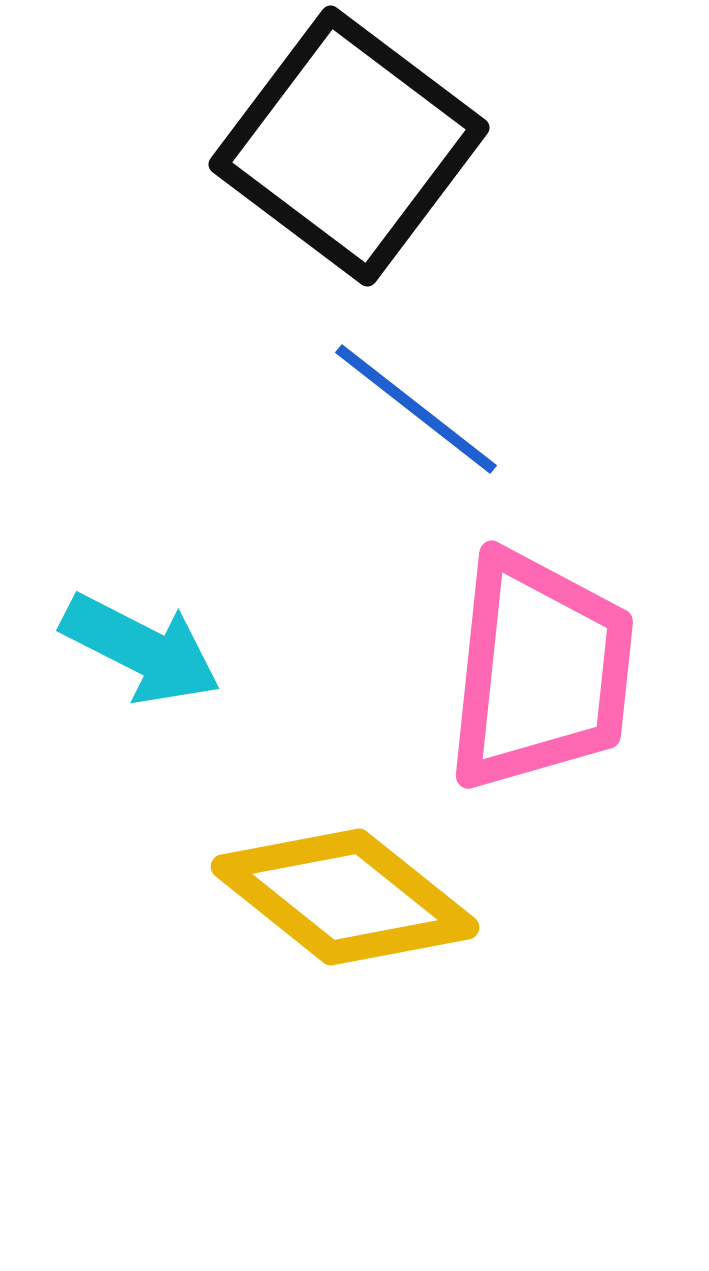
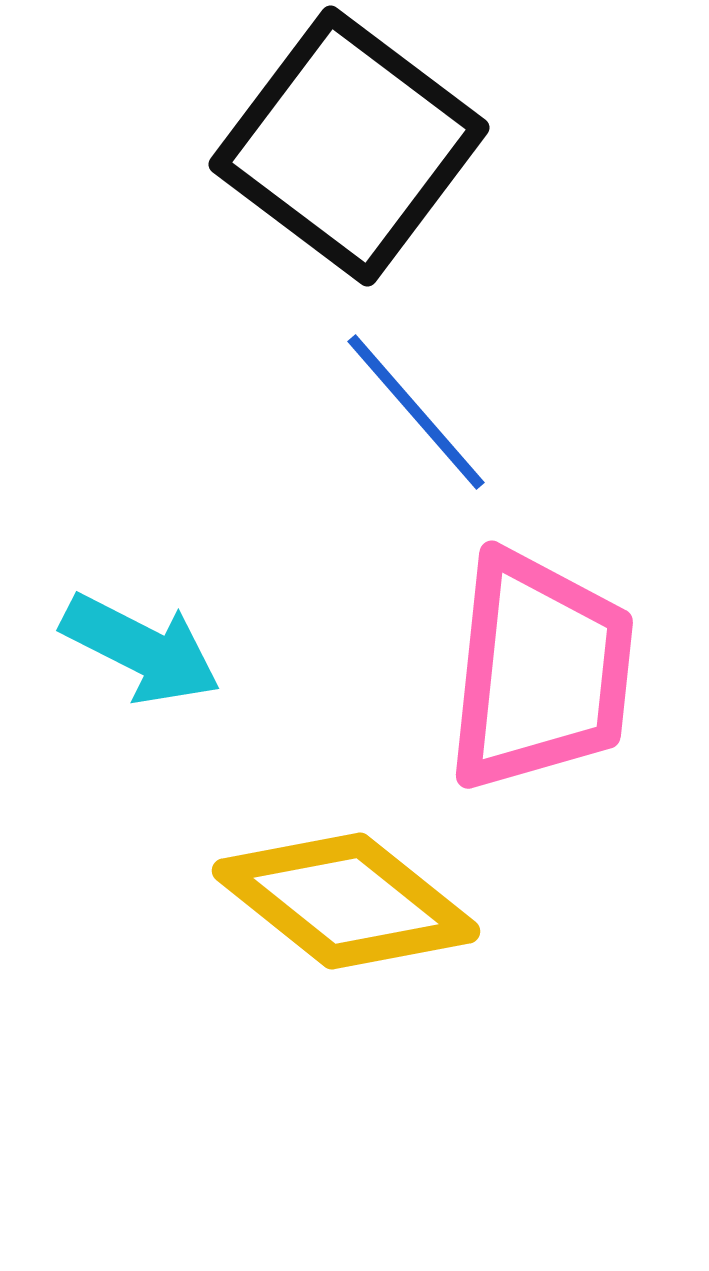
blue line: moved 3 px down; rotated 11 degrees clockwise
yellow diamond: moved 1 px right, 4 px down
